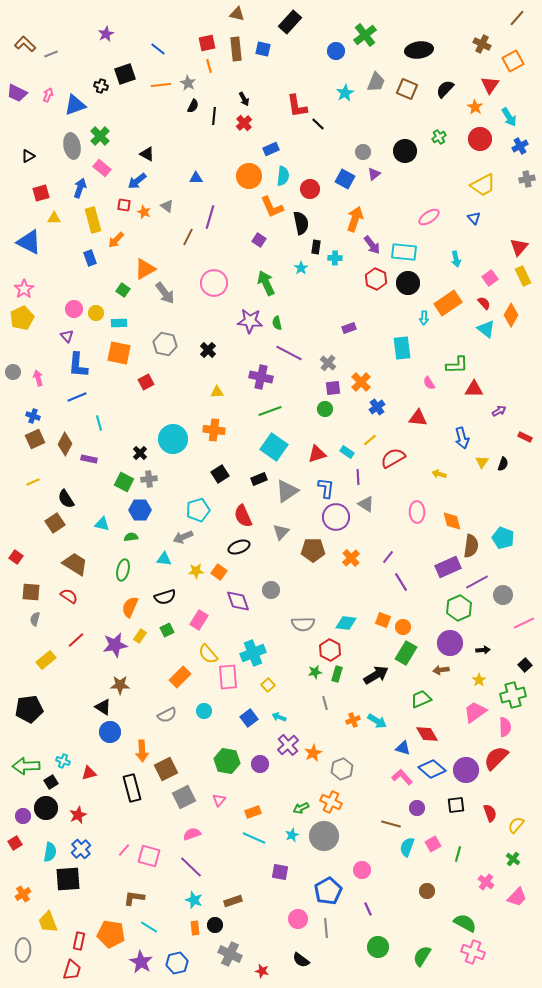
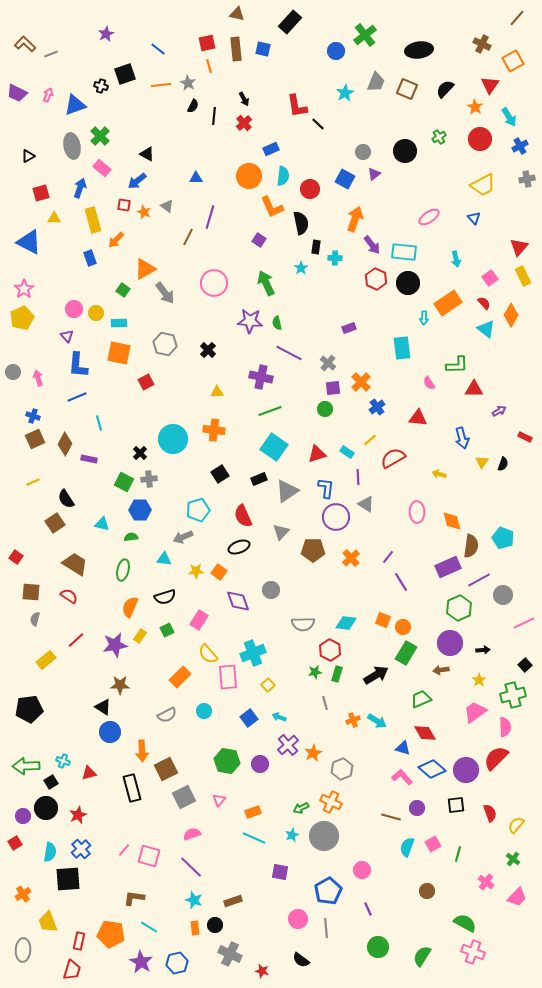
purple line at (477, 582): moved 2 px right, 2 px up
red diamond at (427, 734): moved 2 px left, 1 px up
brown line at (391, 824): moved 7 px up
